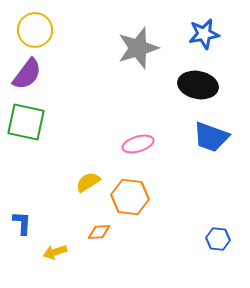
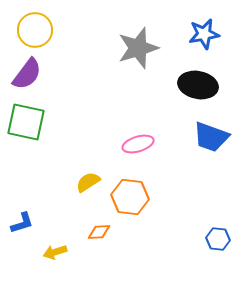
blue L-shape: rotated 70 degrees clockwise
